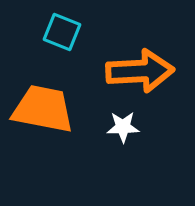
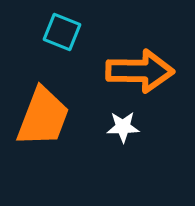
orange arrow: rotated 4 degrees clockwise
orange trapezoid: moved 8 px down; rotated 100 degrees clockwise
